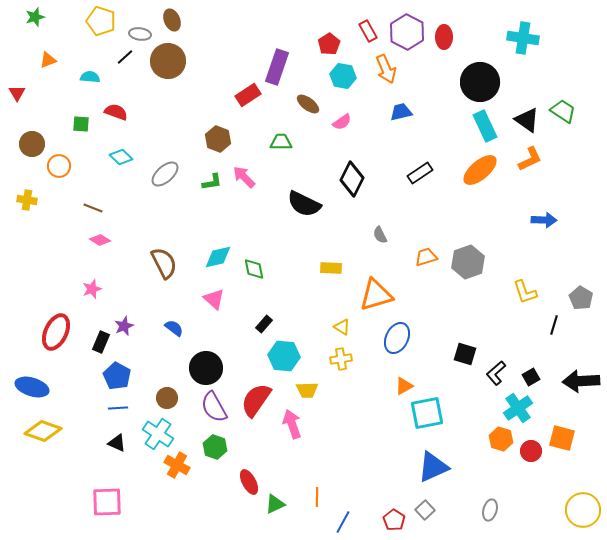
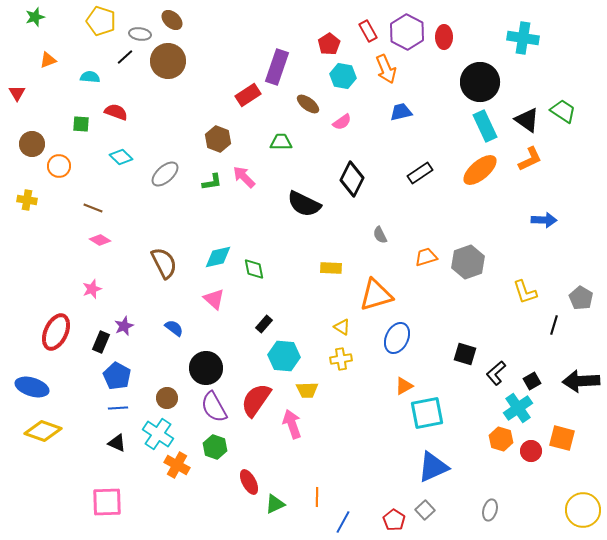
brown ellipse at (172, 20): rotated 25 degrees counterclockwise
black square at (531, 377): moved 1 px right, 4 px down
